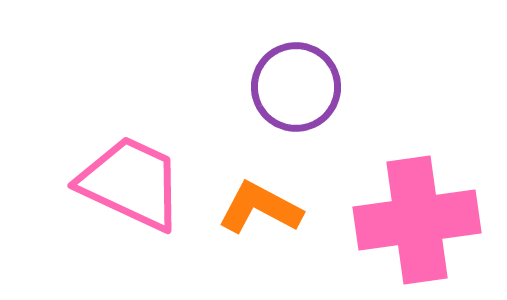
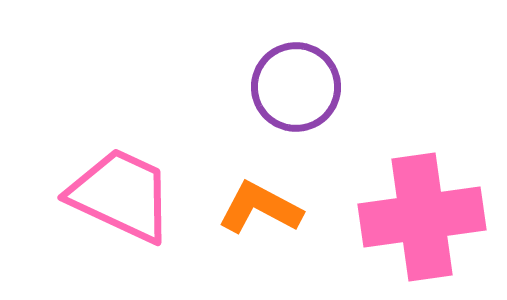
pink trapezoid: moved 10 px left, 12 px down
pink cross: moved 5 px right, 3 px up
